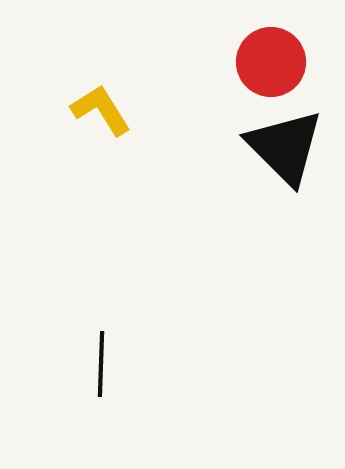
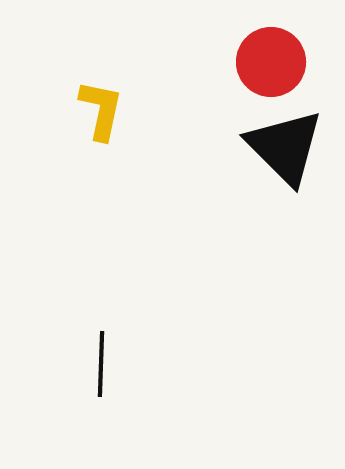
yellow L-shape: rotated 44 degrees clockwise
